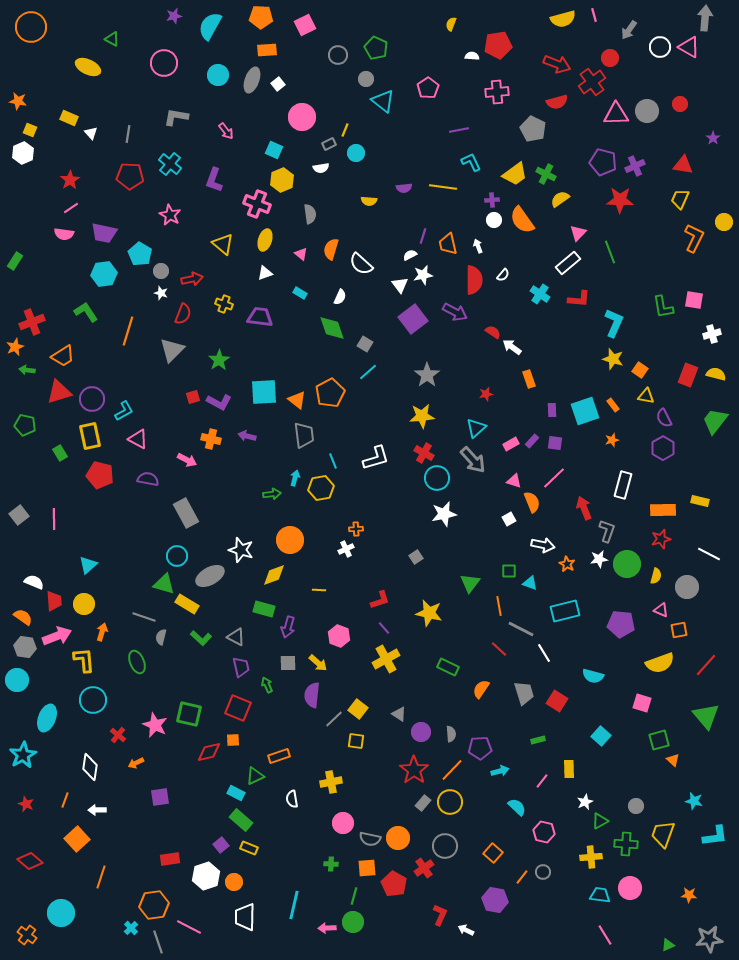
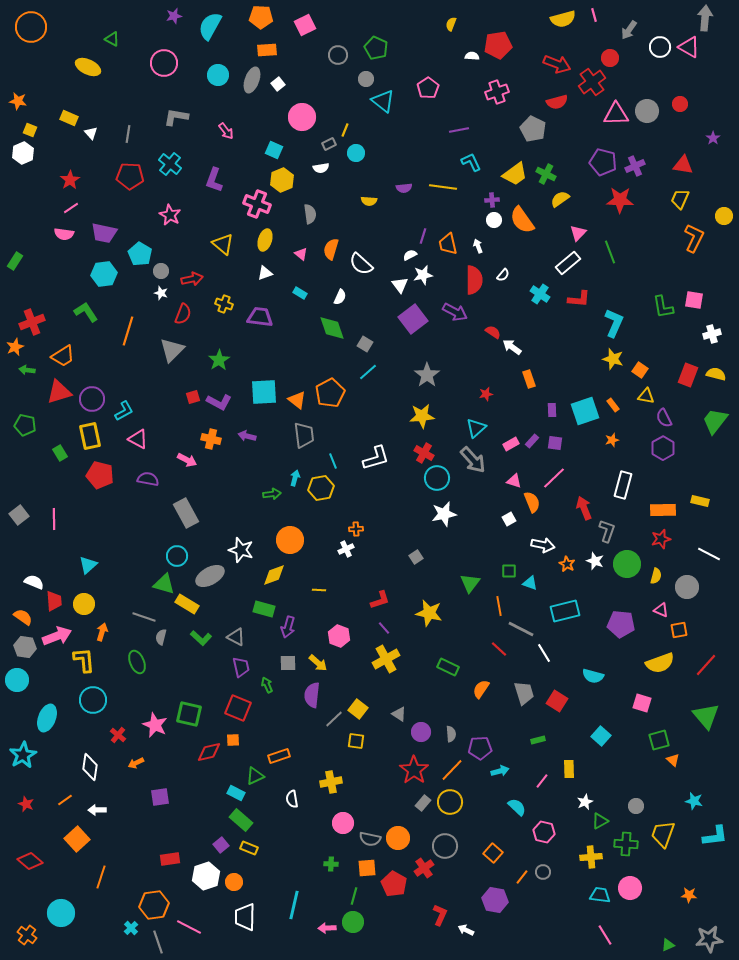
pink cross at (497, 92): rotated 15 degrees counterclockwise
yellow circle at (724, 222): moved 6 px up
white star at (599, 559): moved 4 px left, 2 px down; rotated 30 degrees clockwise
orange line at (65, 800): rotated 35 degrees clockwise
